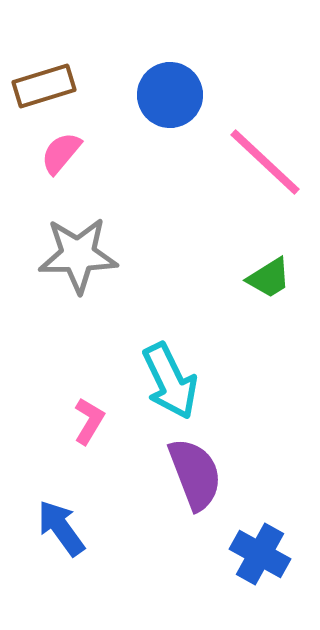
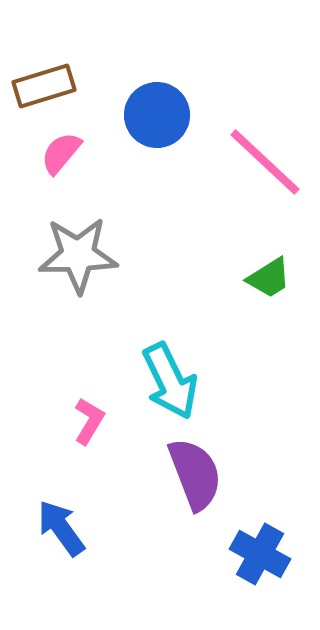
blue circle: moved 13 px left, 20 px down
